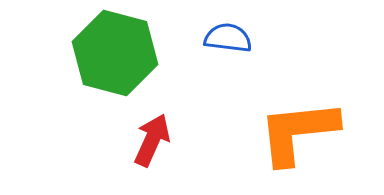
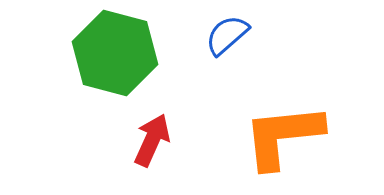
blue semicircle: moved 1 px left, 3 px up; rotated 48 degrees counterclockwise
orange L-shape: moved 15 px left, 4 px down
